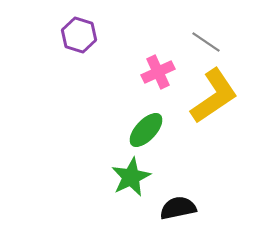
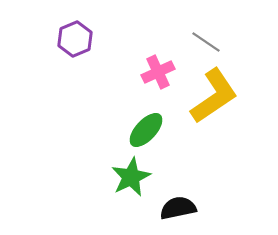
purple hexagon: moved 4 px left, 4 px down; rotated 20 degrees clockwise
